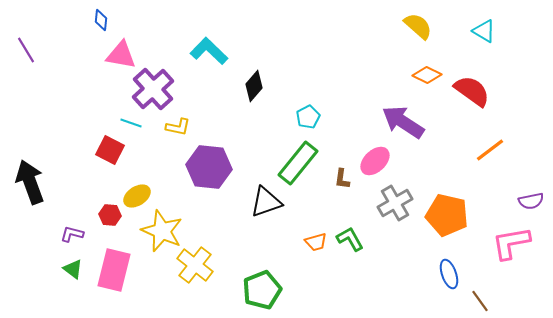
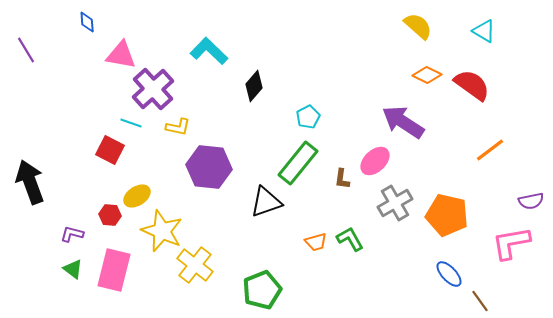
blue diamond: moved 14 px left, 2 px down; rotated 10 degrees counterclockwise
red semicircle: moved 6 px up
blue ellipse: rotated 24 degrees counterclockwise
